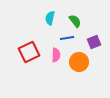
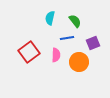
purple square: moved 1 px left, 1 px down
red square: rotated 10 degrees counterclockwise
